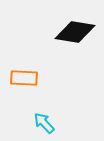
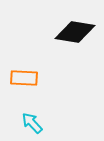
cyan arrow: moved 12 px left
